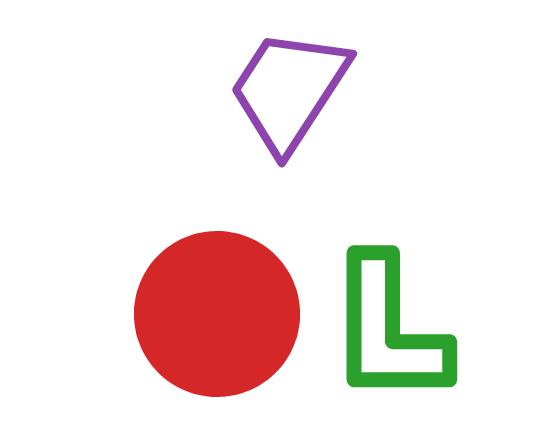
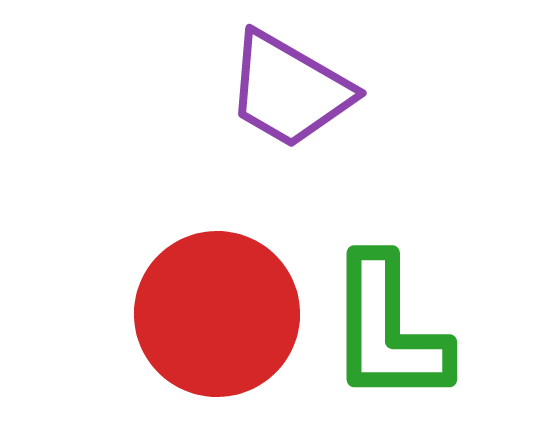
purple trapezoid: rotated 93 degrees counterclockwise
